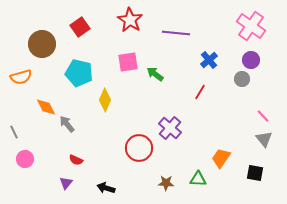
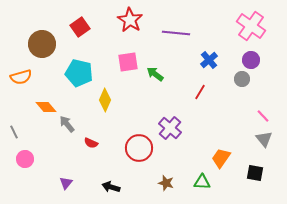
orange diamond: rotated 15 degrees counterclockwise
red semicircle: moved 15 px right, 17 px up
green triangle: moved 4 px right, 3 px down
brown star: rotated 14 degrees clockwise
black arrow: moved 5 px right, 1 px up
